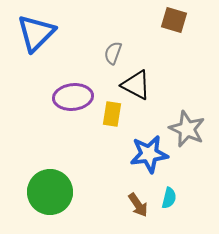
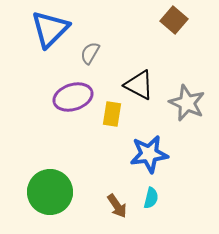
brown square: rotated 24 degrees clockwise
blue triangle: moved 14 px right, 4 px up
gray semicircle: moved 23 px left; rotated 10 degrees clockwise
black triangle: moved 3 px right
purple ellipse: rotated 12 degrees counterclockwise
gray star: moved 26 px up
cyan semicircle: moved 18 px left
brown arrow: moved 21 px left, 1 px down
